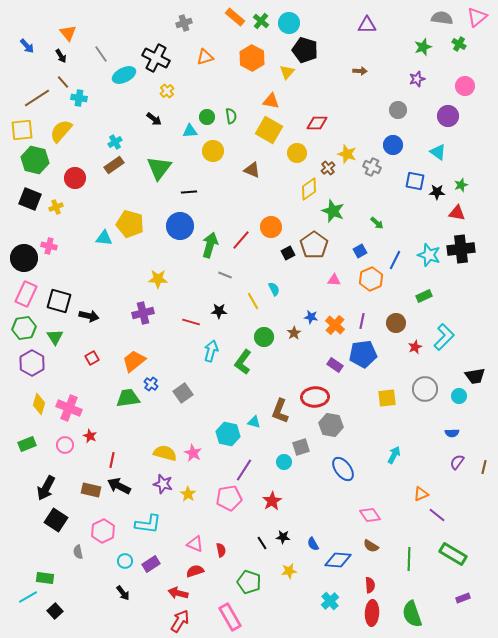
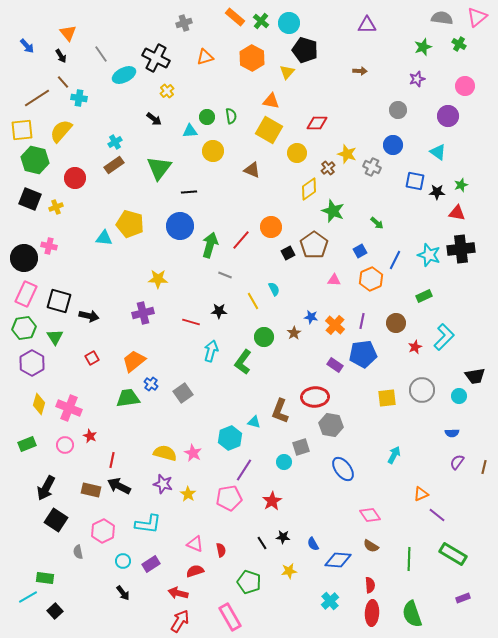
gray circle at (425, 389): moved 3 px left, 1 px down
cyan hexagon at (228, 434): moved 2 px right, 4 px down; rotated 25 degrees clockwise
cyan circle at (125, 561): moved 2 px left
